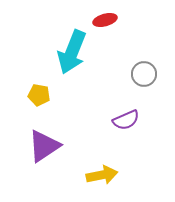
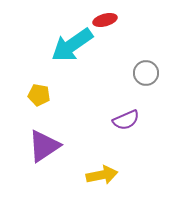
cyan arrow: moved 7 px up; rotated 33 degrees clockwise
gray circle: moved 2 px right, 1 px up
